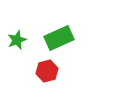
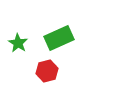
green star: moved 1 px right, 3 px down; rotated 18 degrees counterclockwise
